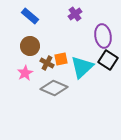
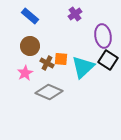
orange square: rotated 16 degrees clockwise
cyan triangle: moved 1 px right
gray diamond: moved 5 px left, 4 px down
